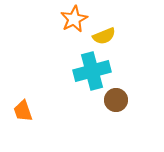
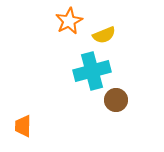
orange star: moved 5 px left, 2 px down
yellow semicircle: moved 1 px up
orange trapezoid: moved 15 px down; rotated 20 degrees clockwise
